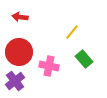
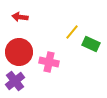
green rectangle: moved 7 px right, 15 px up; rotated 24 degrees counterclockwise
pink cross: moved 4 px up
